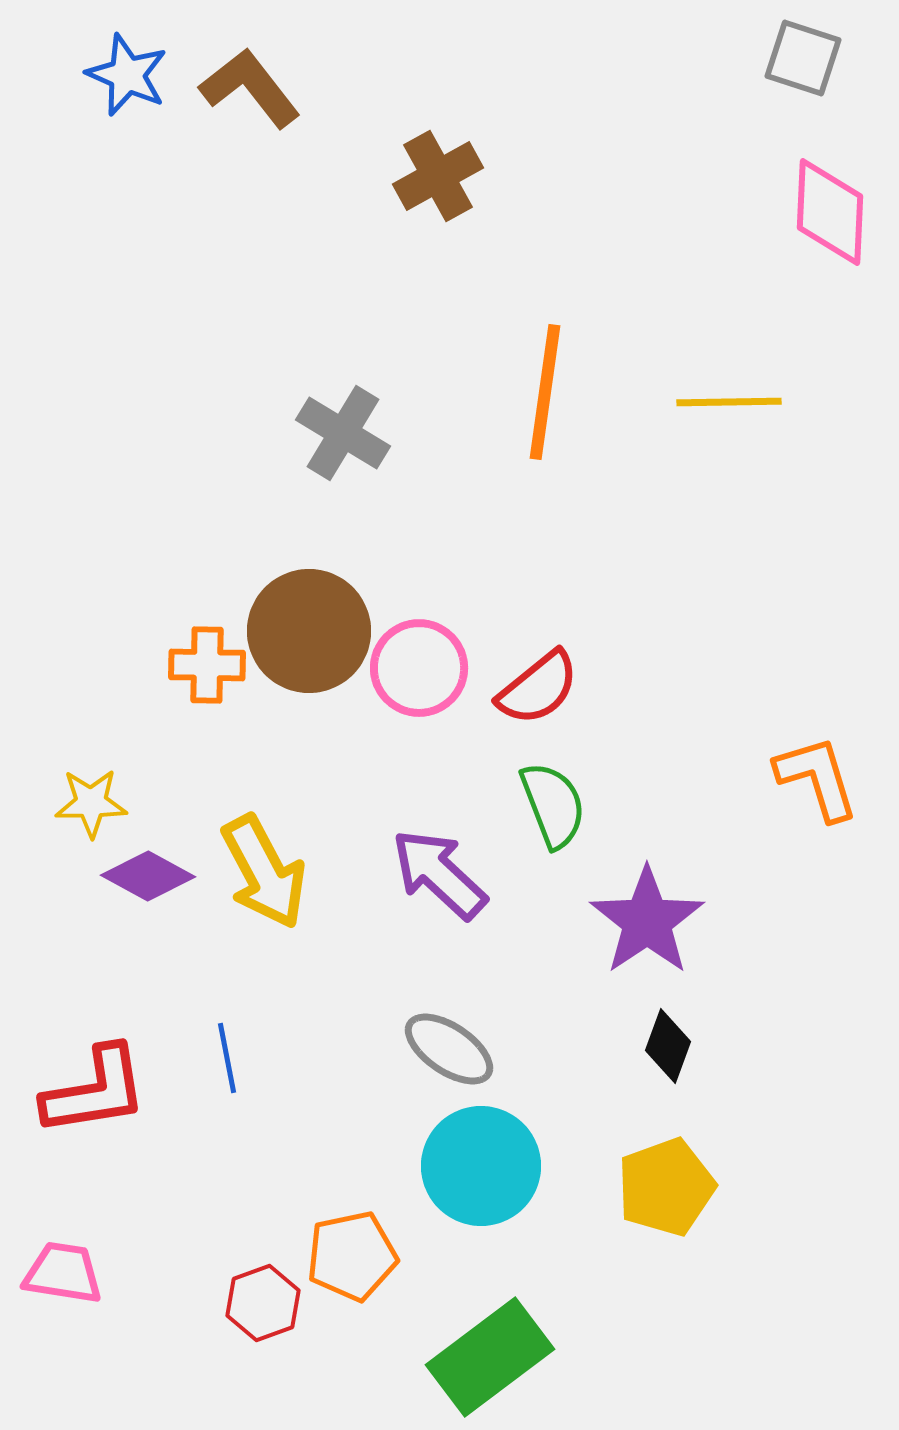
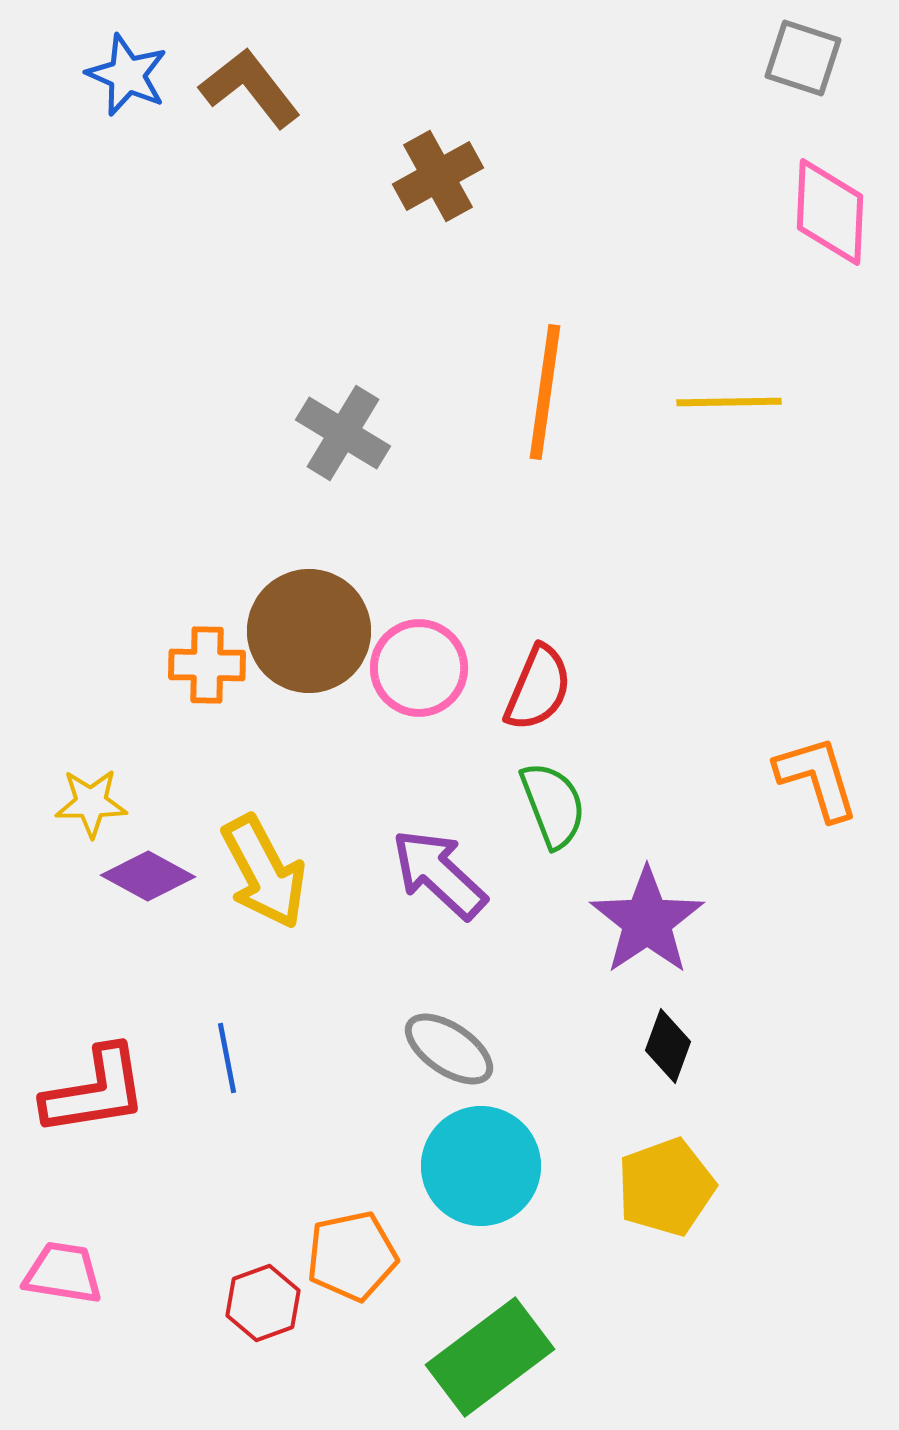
red semicircle: rotated 28 degrees counterclockwise
